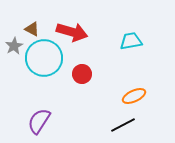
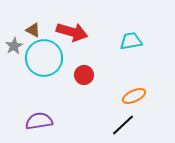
brown triangle: moved 1 px right, 1 px down
red circle: moved 2 px right, 1 px down
purple semicircle: rotated 48 degrees clockwise
black line: rotated 15 degrees counterclockwise
